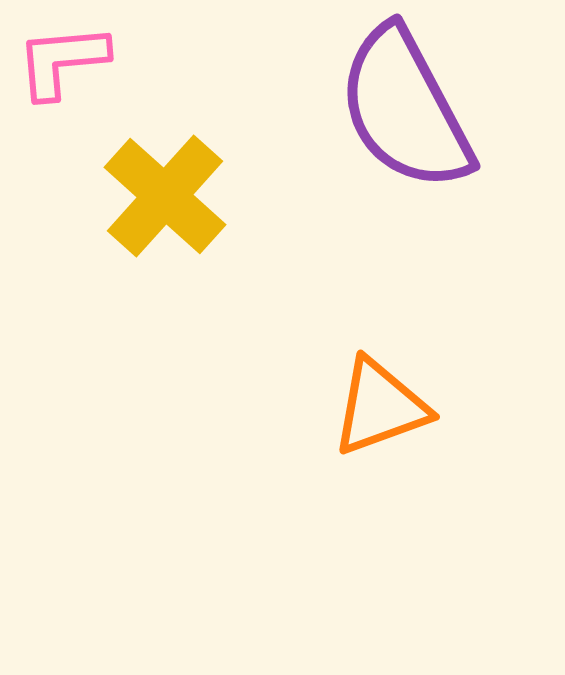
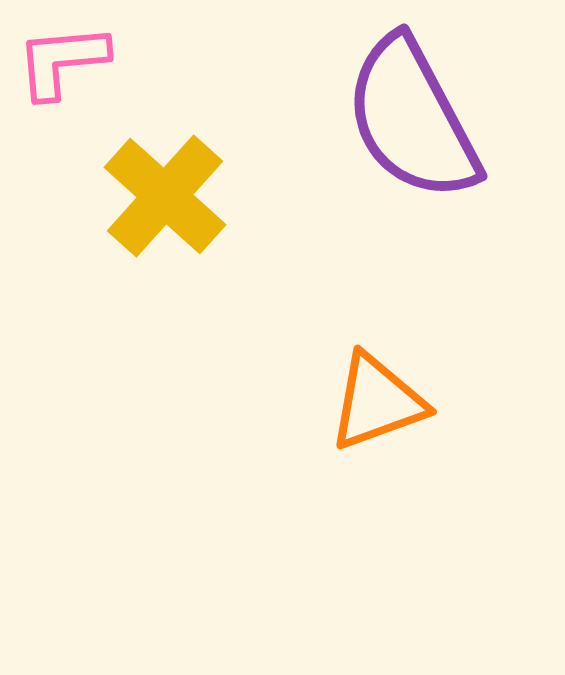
purple semicircle: moved 7 px right, 10 px down
orange triangle: moved 3 px left, 5 px up
